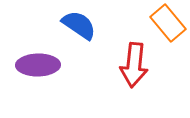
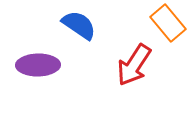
red arrow: rotated 27 degrees clockwise
